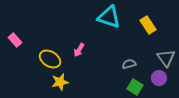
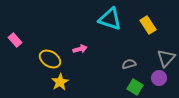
cyan triangle: moved 1 px right, 2 px down
pink arrow: moved 1 px right, 1 px up; rotated 136 degrees counterclockwise
gray triangle: rotated 18 degrees clockwise
yellow star: rotated 18 degrees counterclockwise
